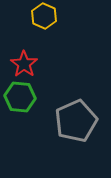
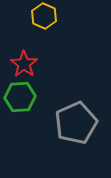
green hexagon: rotated 8 degrees counterclockwise
gray pentagon: moved 2 px down
